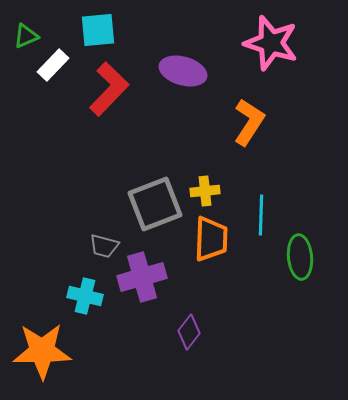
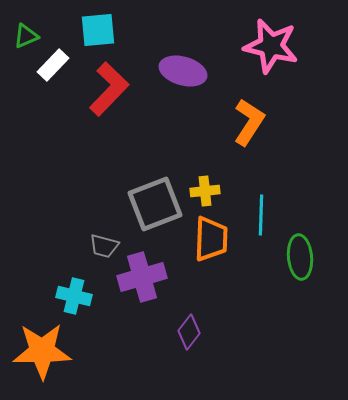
pink star: moved 3 px down; rotated 4 degrees counterclockwise
cyan cross: moved 11 px left
